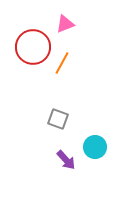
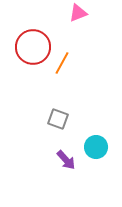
pink triangle: moved 13 px right, 11 px up
cyan circle: moved 1 px right
